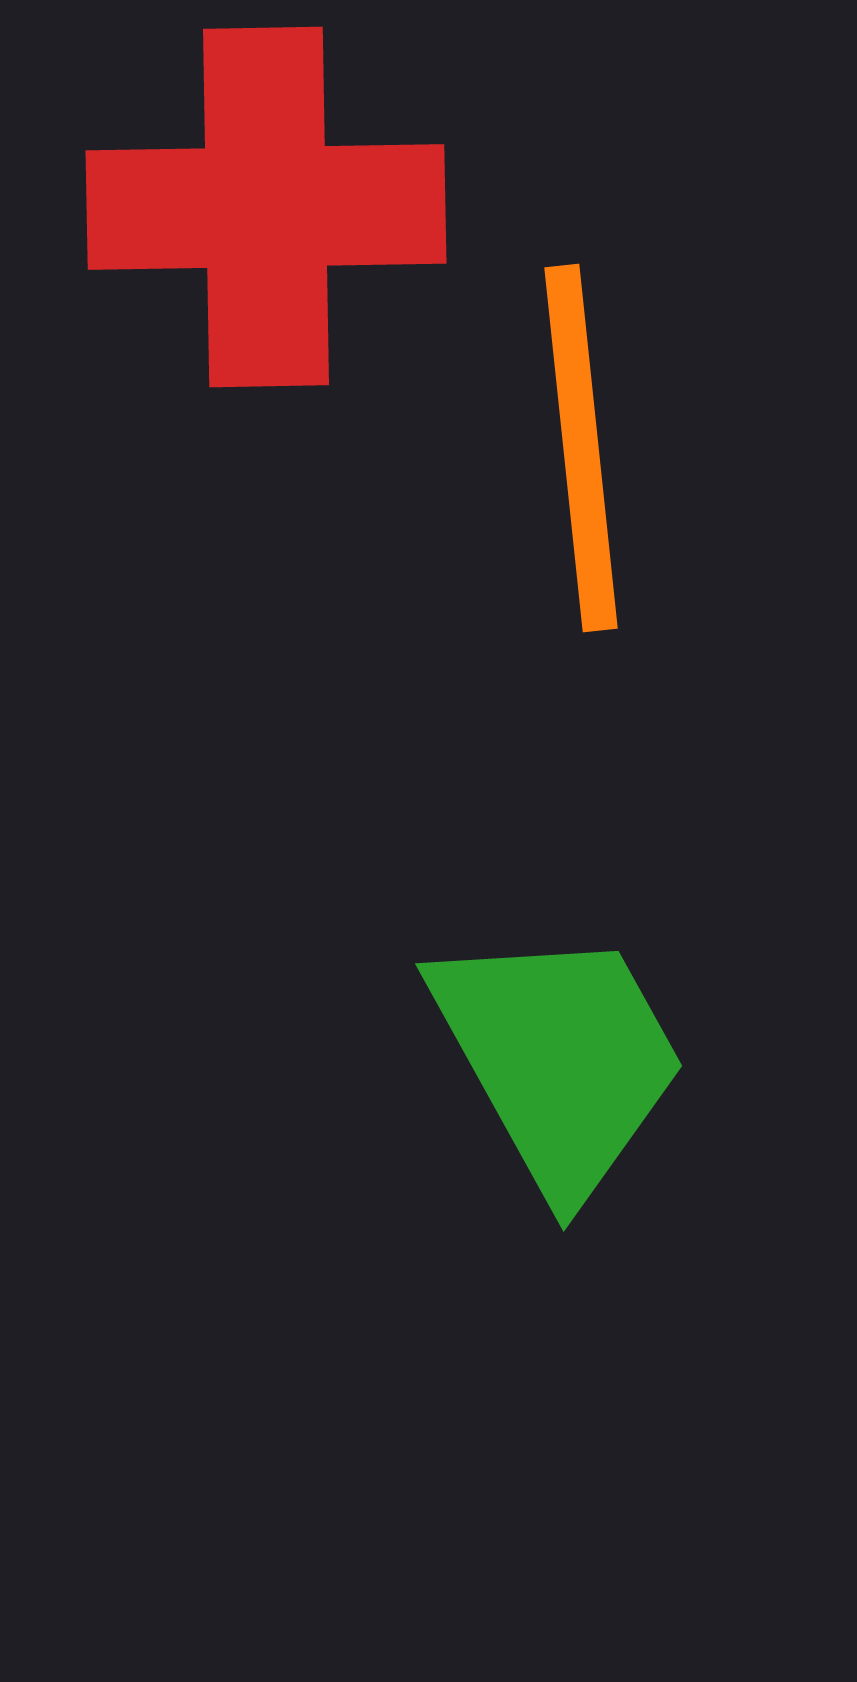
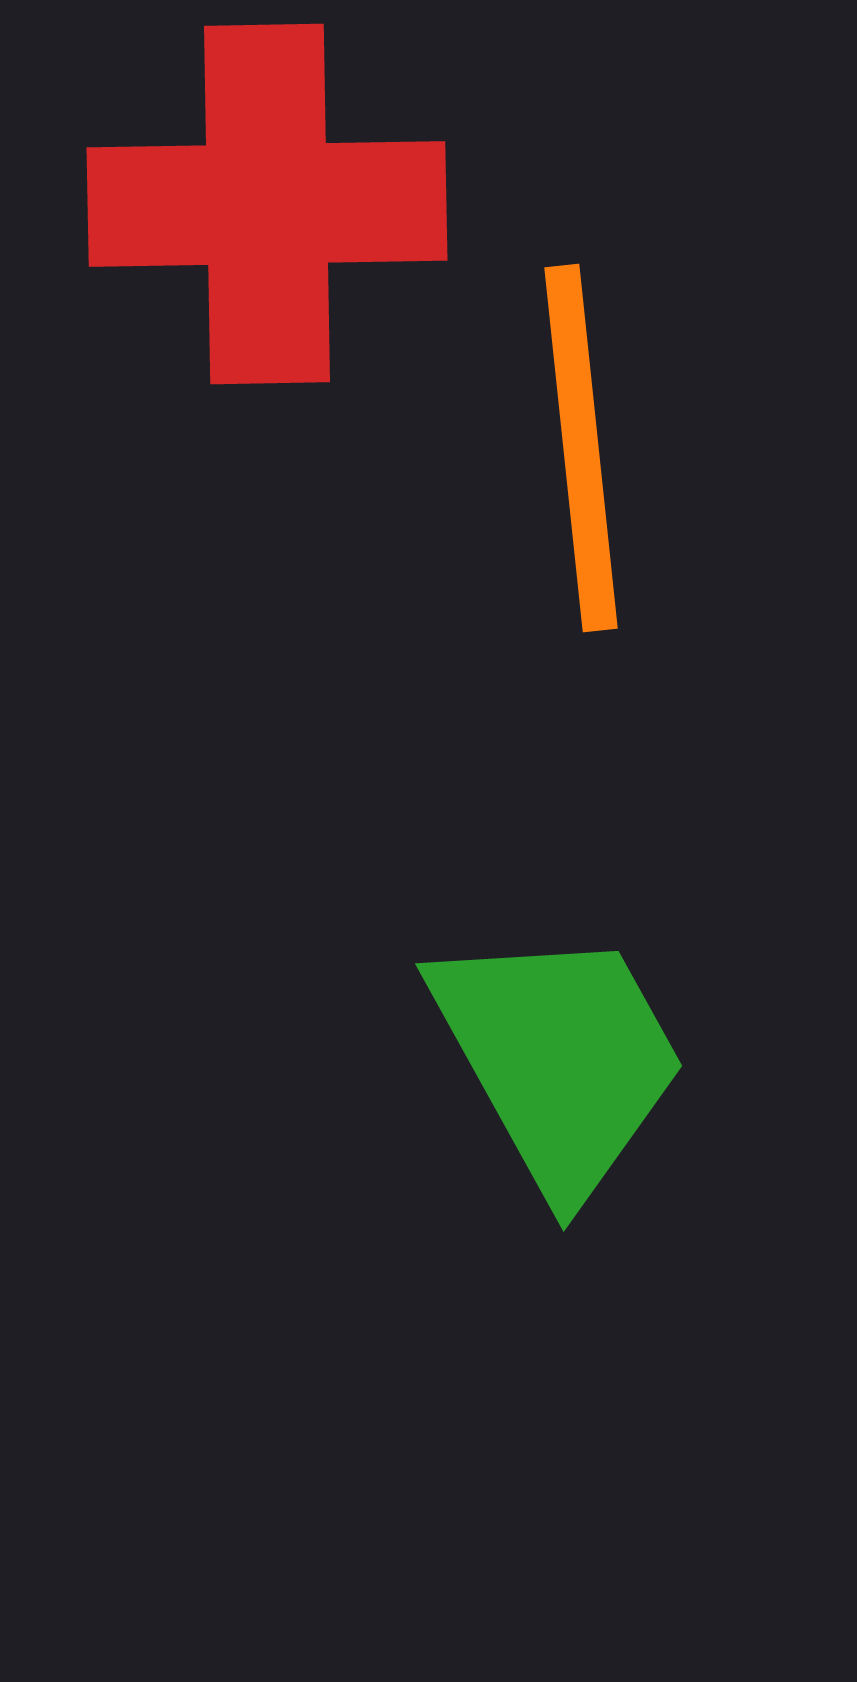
red cross: moved 1 px right, 3 px up
